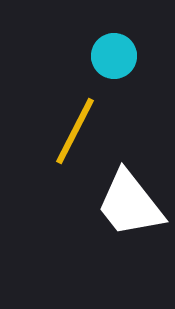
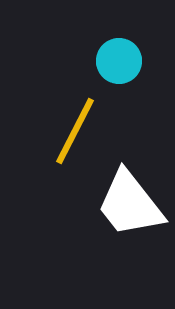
cyan circle: moved 5 px right, 5 px down
